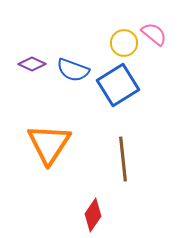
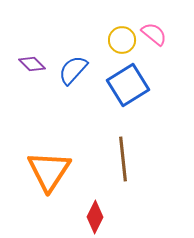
yellow circle: moved 2 px left, 3 px up
purple diamond: rotated 20 degrees clockwise
blue semicircle: rotated 112 degrees clockwise
blue square: moved 10 px right
orange triangle: moved 27 px down
red diamond: moved 2 px right, 2 px down; rotated 8 degrees counterclockwise
